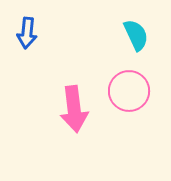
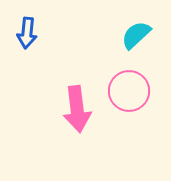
cyan semicircle: rotated 108 degrees counterclockwise
pink arrow: moved 3 px right
